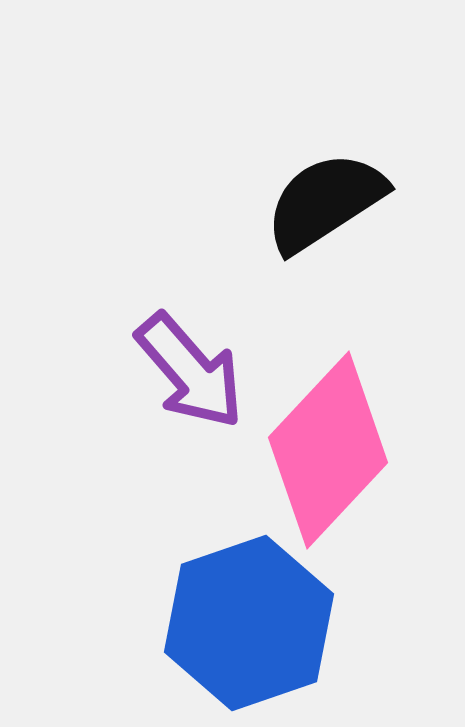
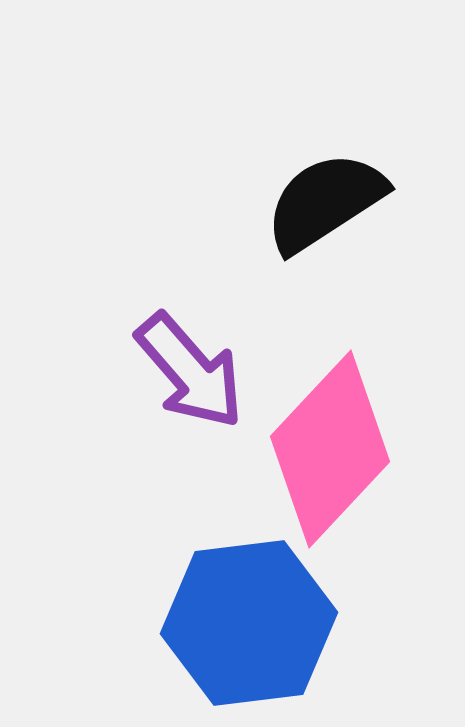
pink diamond: moved 2 px right, 1 px up
blue hexagon: rotated 12 degrees clockwise
